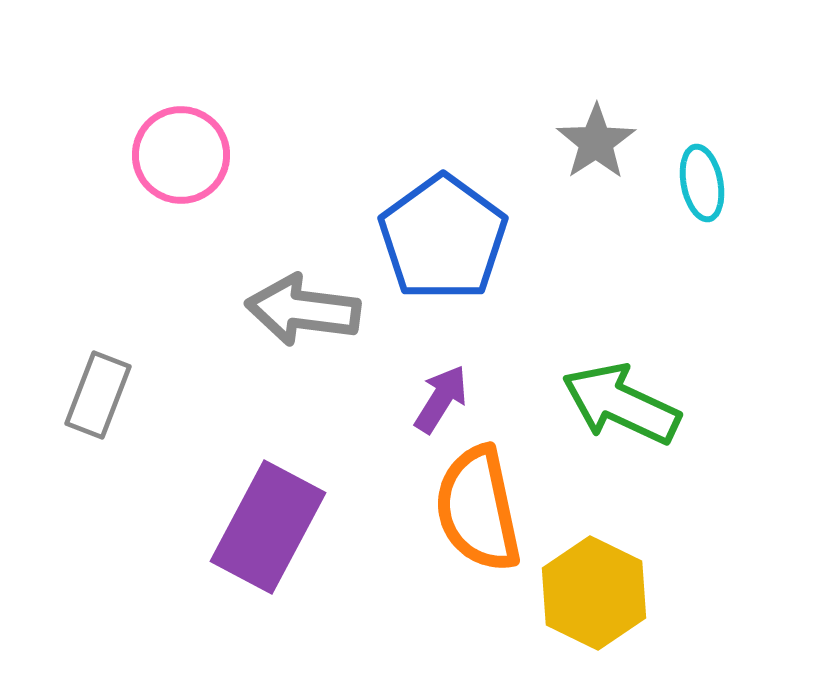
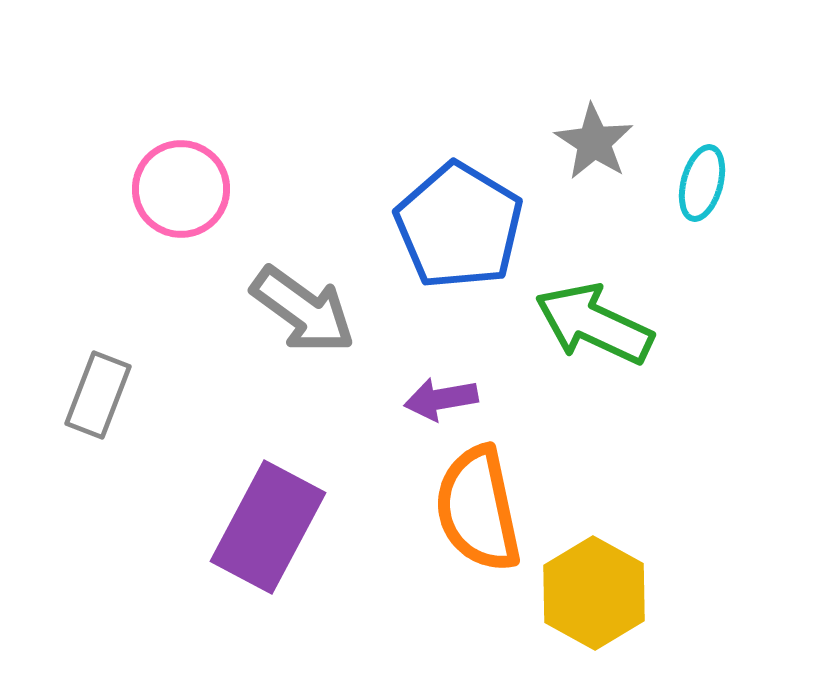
gray star: moved 2 px left; rotated 6 degrees counterclockwise
pink circle: moved 34 px down
cyan ellipse: rotated 26 degrees clockwise
blue pentagon: moved 16 px right, 12 px up; rotated 5 degrees counterclockwise
gray arrow: rotated 151 degrees counterclockwise
purple arrow: rotated 132 degrees counterclockwise
green arrow: moved 27 px left, 80 px up
yellow hexagon: rotated 3 degrees clockwise
